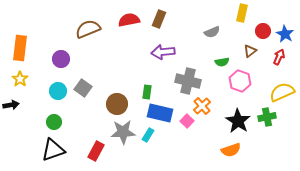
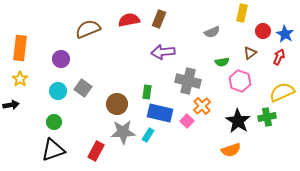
brown triangle: moved 2 px down
